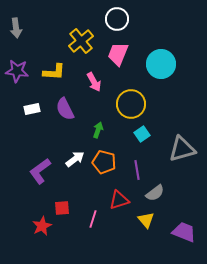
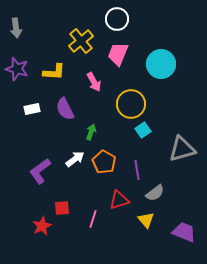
purple star: moved 2 px up; rotated 10 degrees clockwise
green arrow: moved 7 px left, 2 px down
cyan square: moved 1 px right, 4 px up
orange pentagon: rotated 15 degrees clockwise
